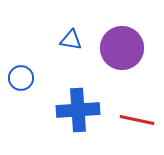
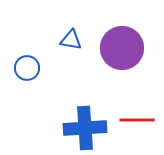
blue circle: moved 6 px right, 10 px up
blue cross: moved 7 px right, 18 px down
red line: rotated 12 degrees counterclockwise
